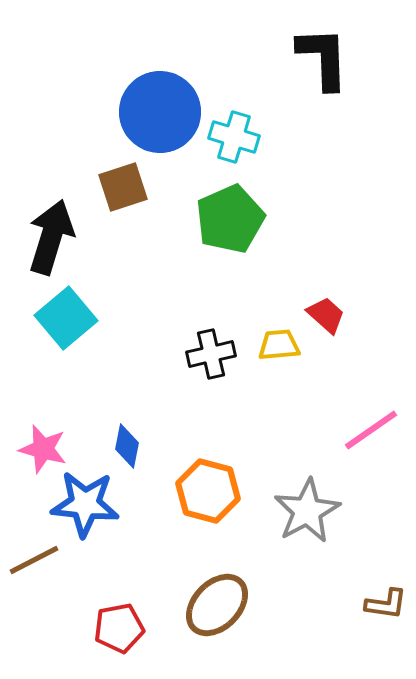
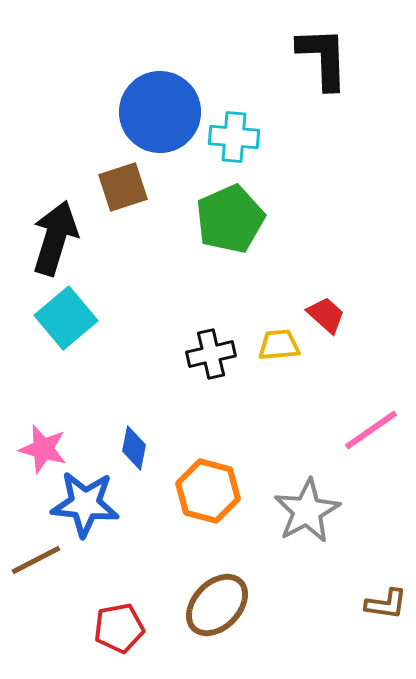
cyan cross: rotated 12 degrees counterclockwise
black arrow: moved 4 px right, 1 px down
blue diamond: moved 7 px right, 2 px down
brown line: moved 2 px right
